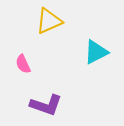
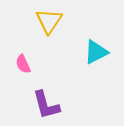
yellow triangle: rotated 32 degrees counterclockwise
purple L-shape: rotated 56 degrees clockwise
